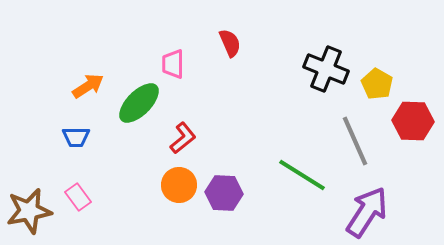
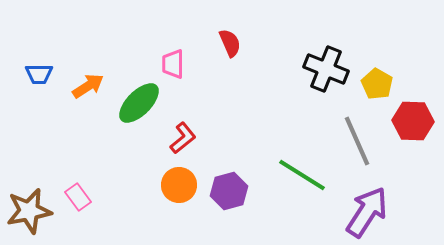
blue trapezoid: moved 37 px left, 63 px up
gray line: moved 2 px right
purple hexagon: moved 5 px right, 2 px up; rotated 18 degrees counterclockwise
